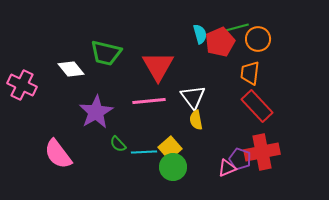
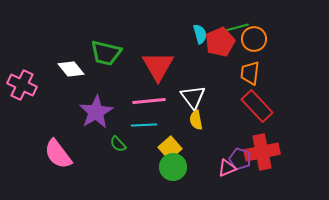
orange circle: moved 4 px left
cyan line: moved 27 px up
